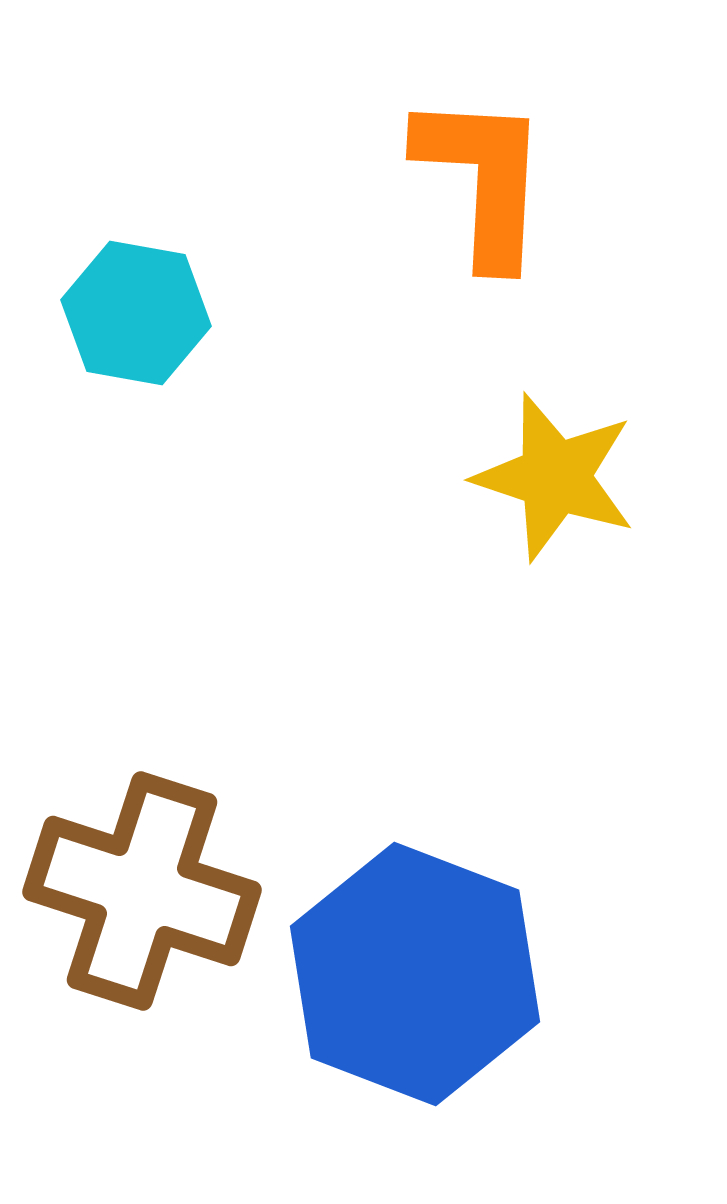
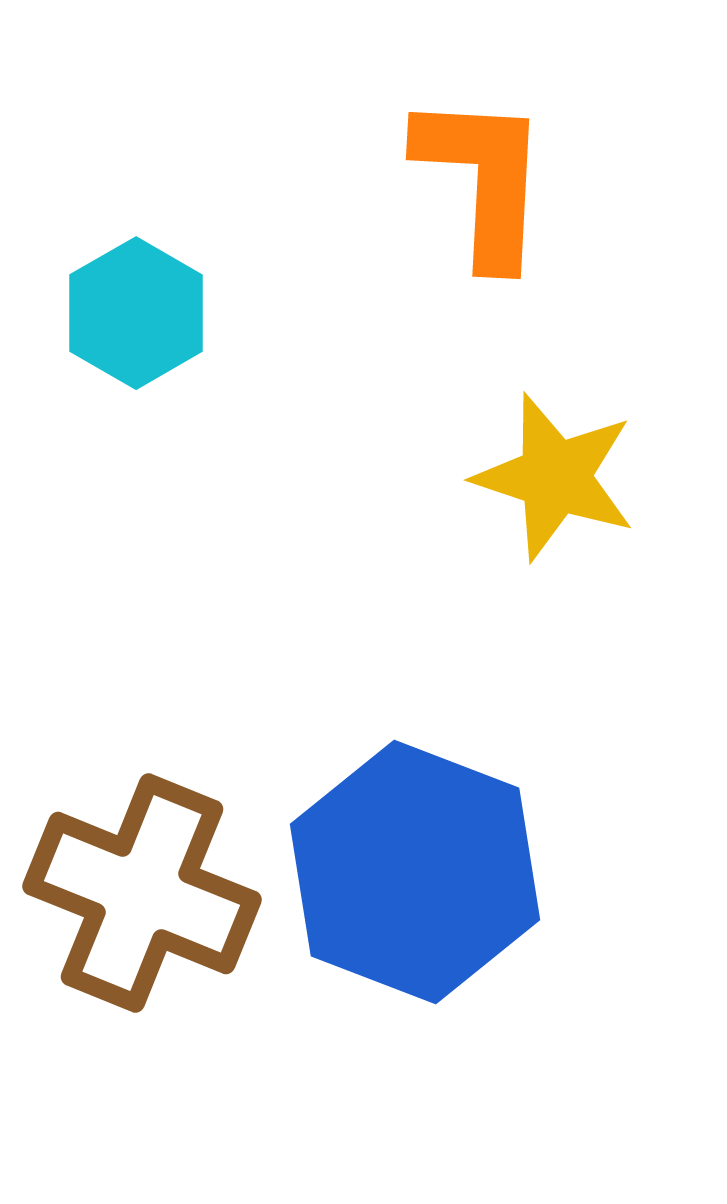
cyan hexagon: rotated 20 degrees clockwise
brown cross: moved 2 px down; rotated 4 degrees clockwise
blue hexagon: moved 102 px up
